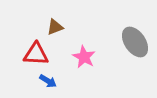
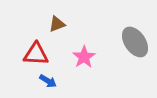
brown triangle: moved 2 px right, 3 px up
pink star: rotated 10 degrees clockwise
